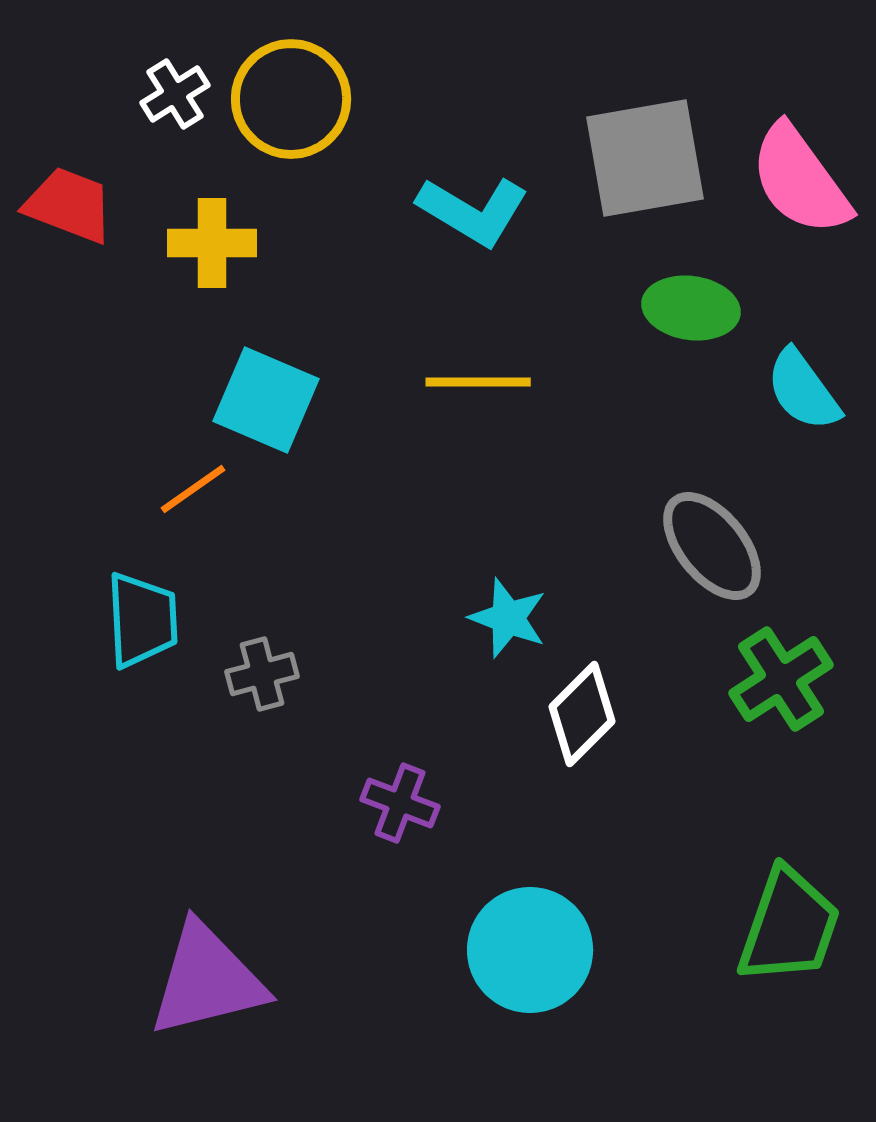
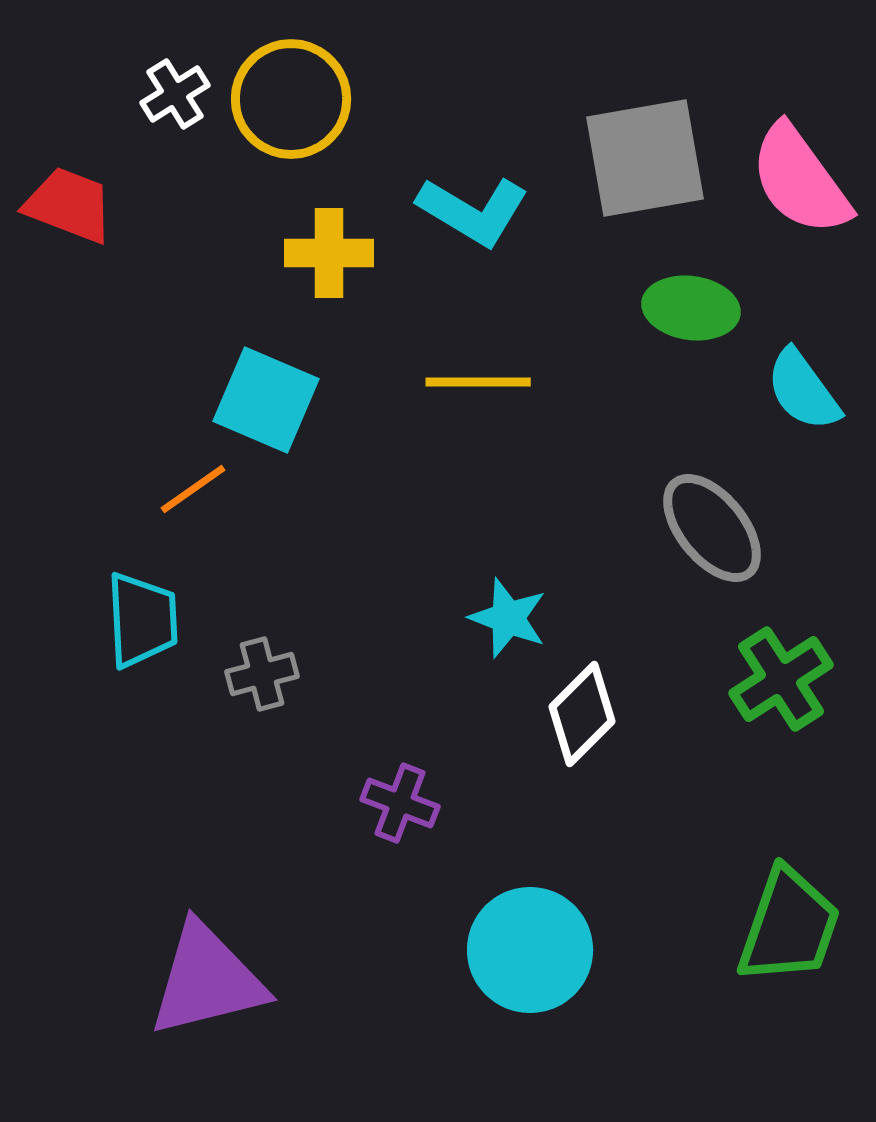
yellow cross: moved 117 px right, 10 px down
gray ellipse: moved 18 px up
